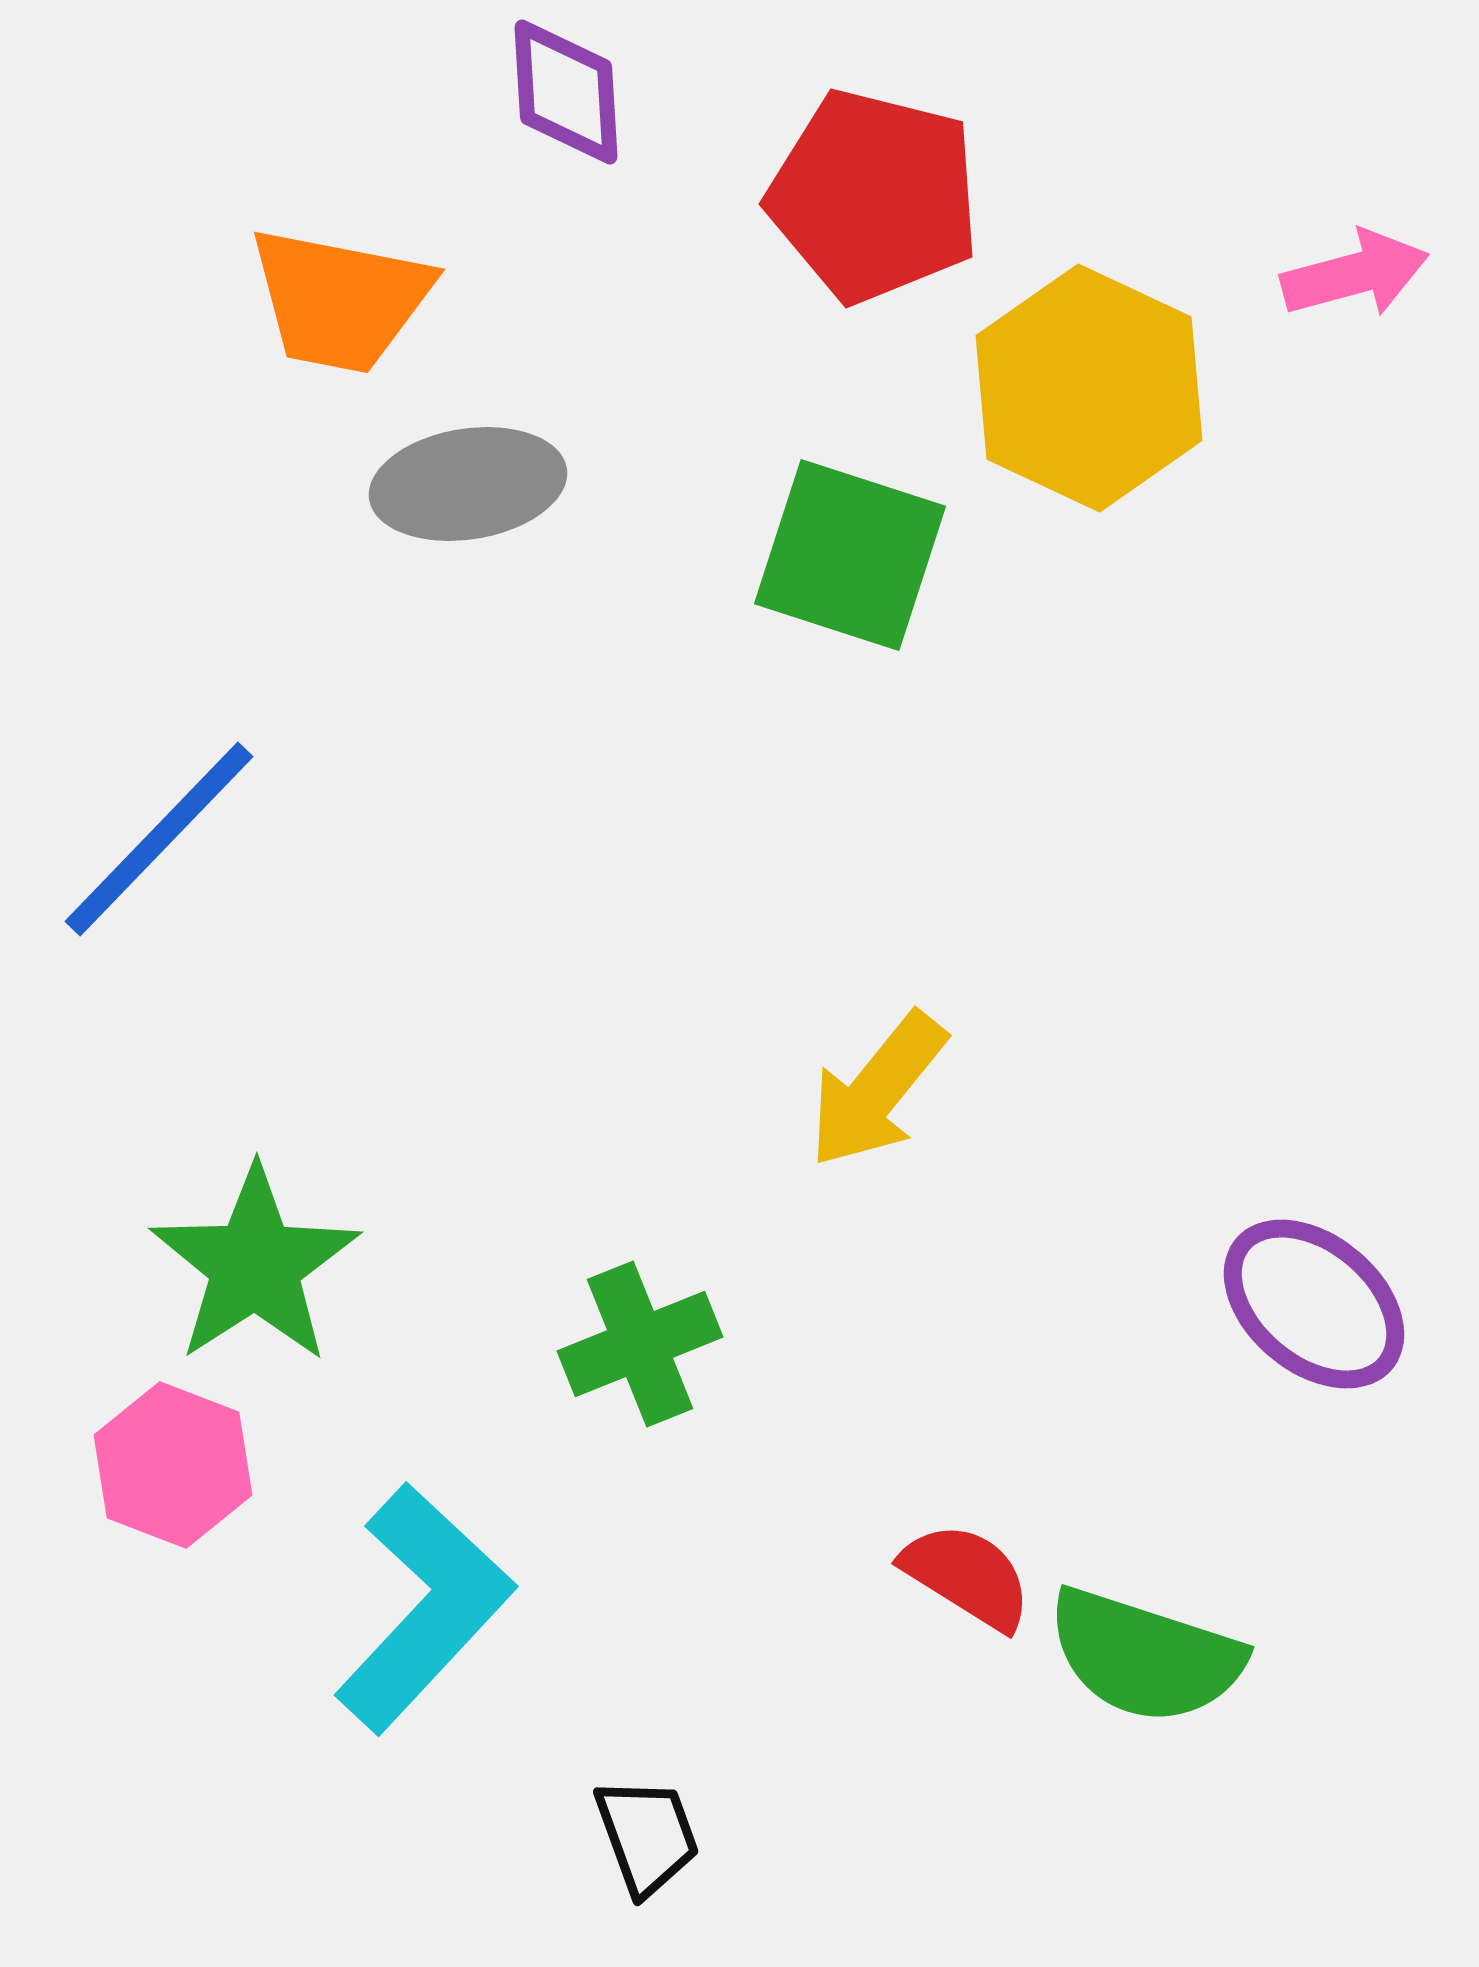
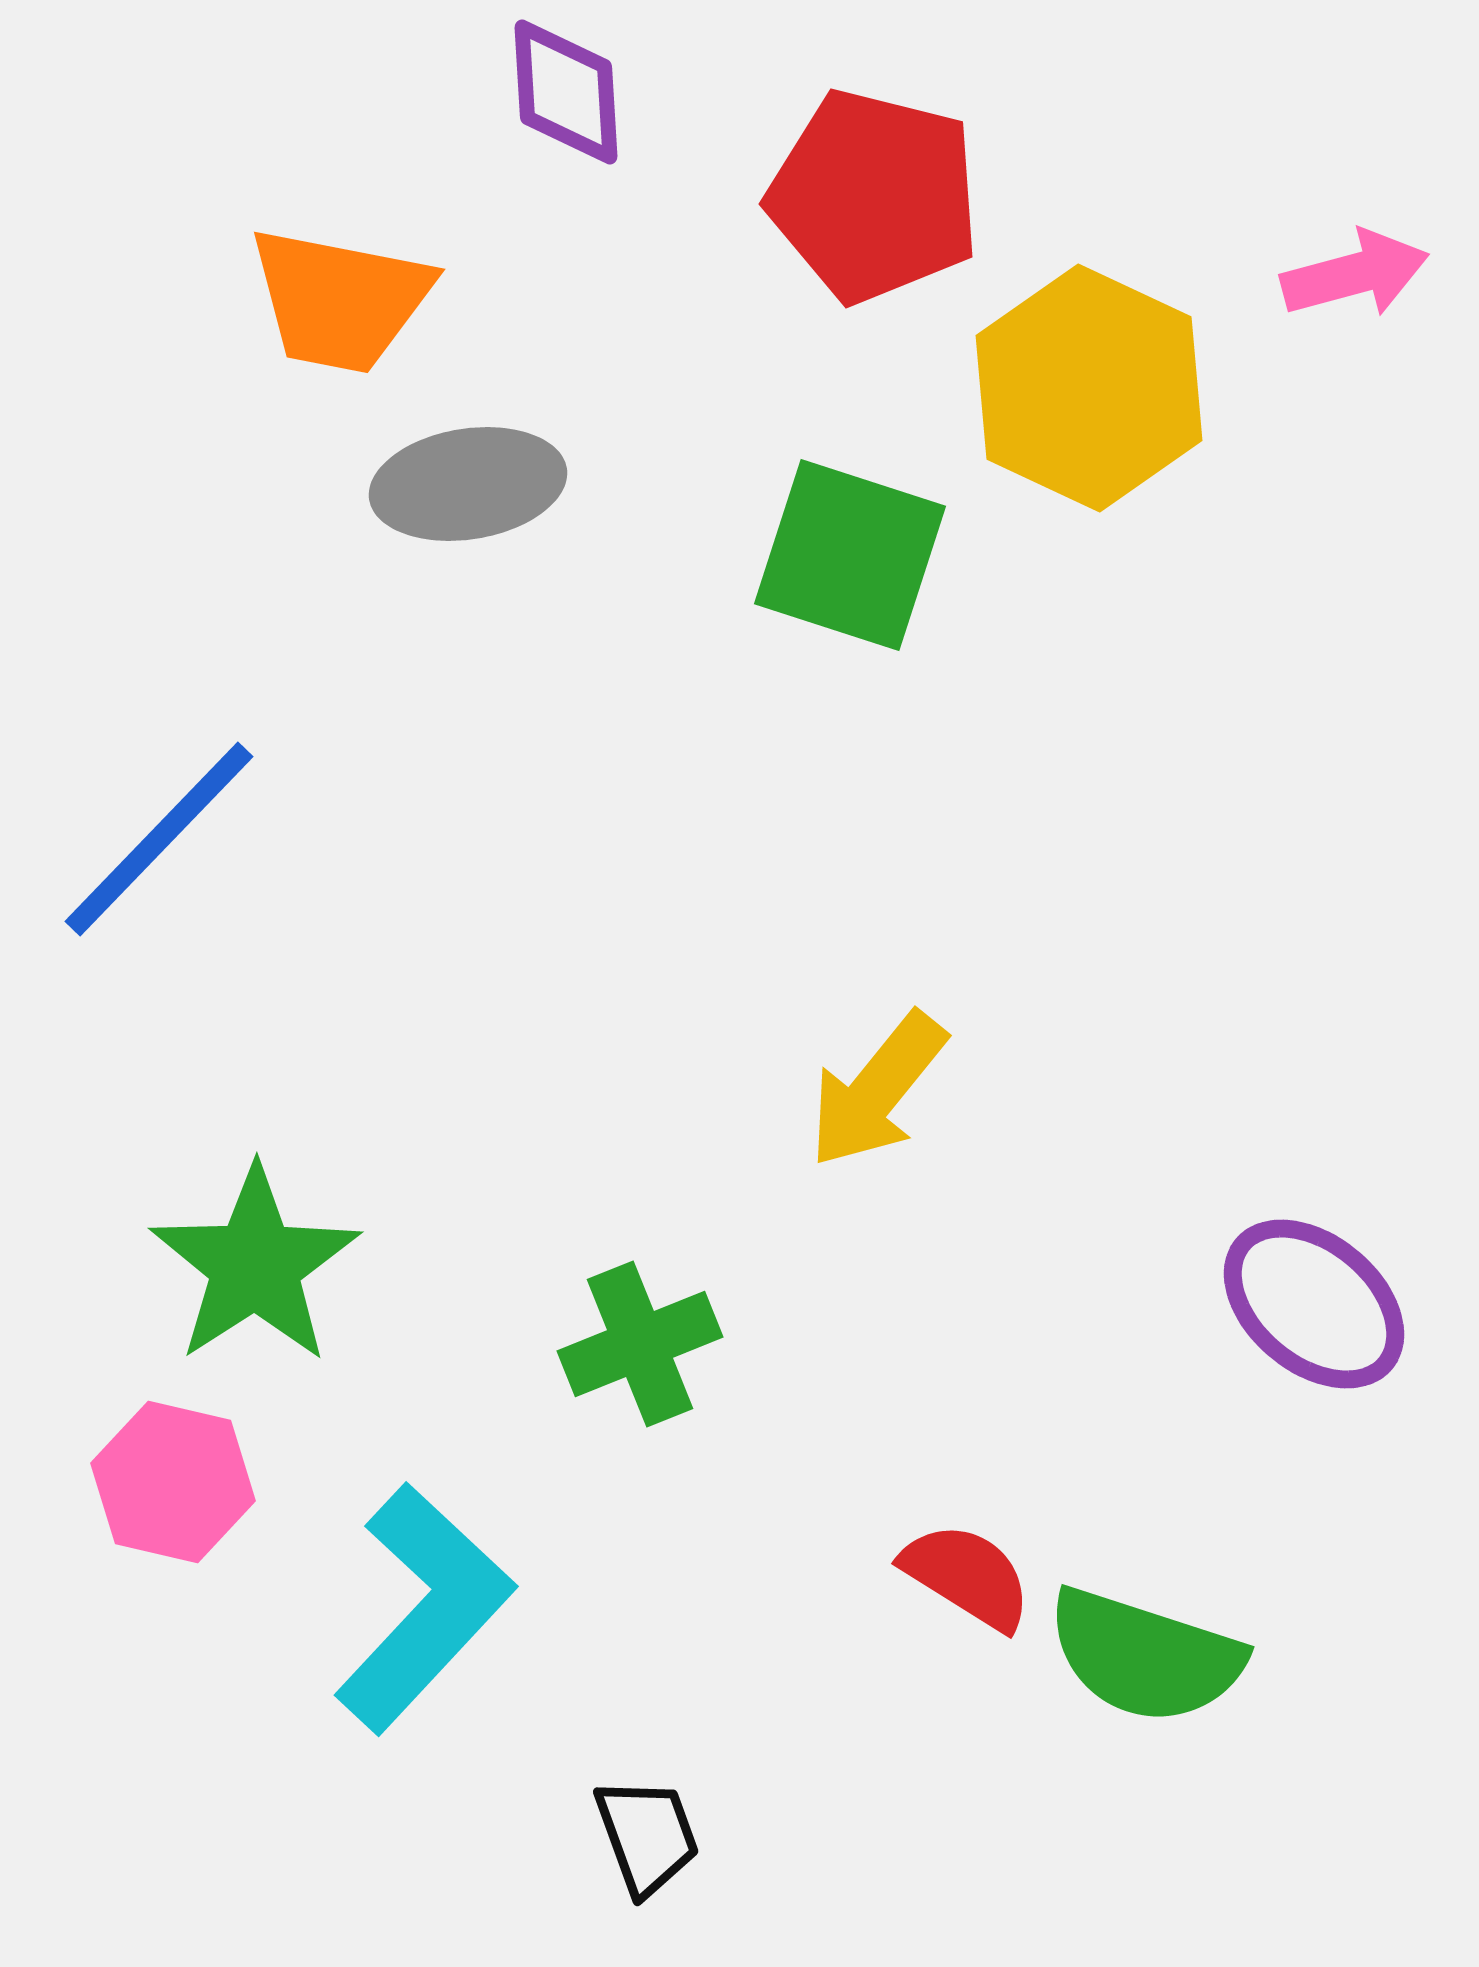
pink hexagon: moved 17 px down; rotated 8 degrees counterclockwise
